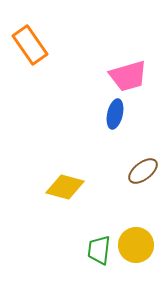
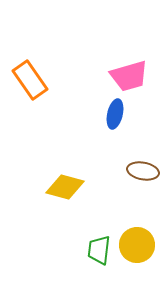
orange rectangle: moved 35 px down
pink trapezoid: moved 1 px right
brown ellipse: rotated 48 degrees clockwise
yellow circle: moved 1 px right
